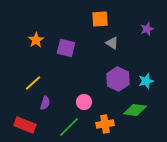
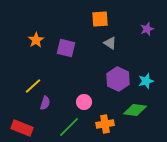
gray triangle: moved 2 px left
yellow line: moved 3 px down
red rectangle: moved 3 px left, 3 px down
